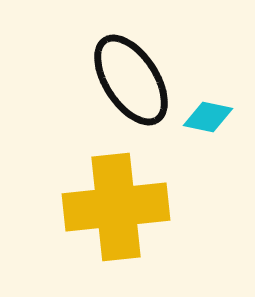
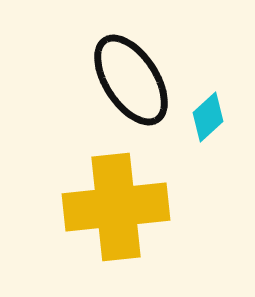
cyan diamond: rotated 54 degrees counterclockwise
